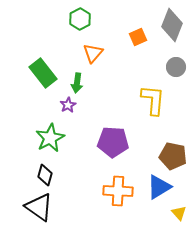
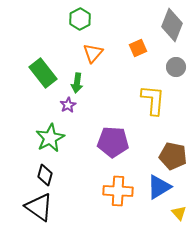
orange square: moved 11 px down
